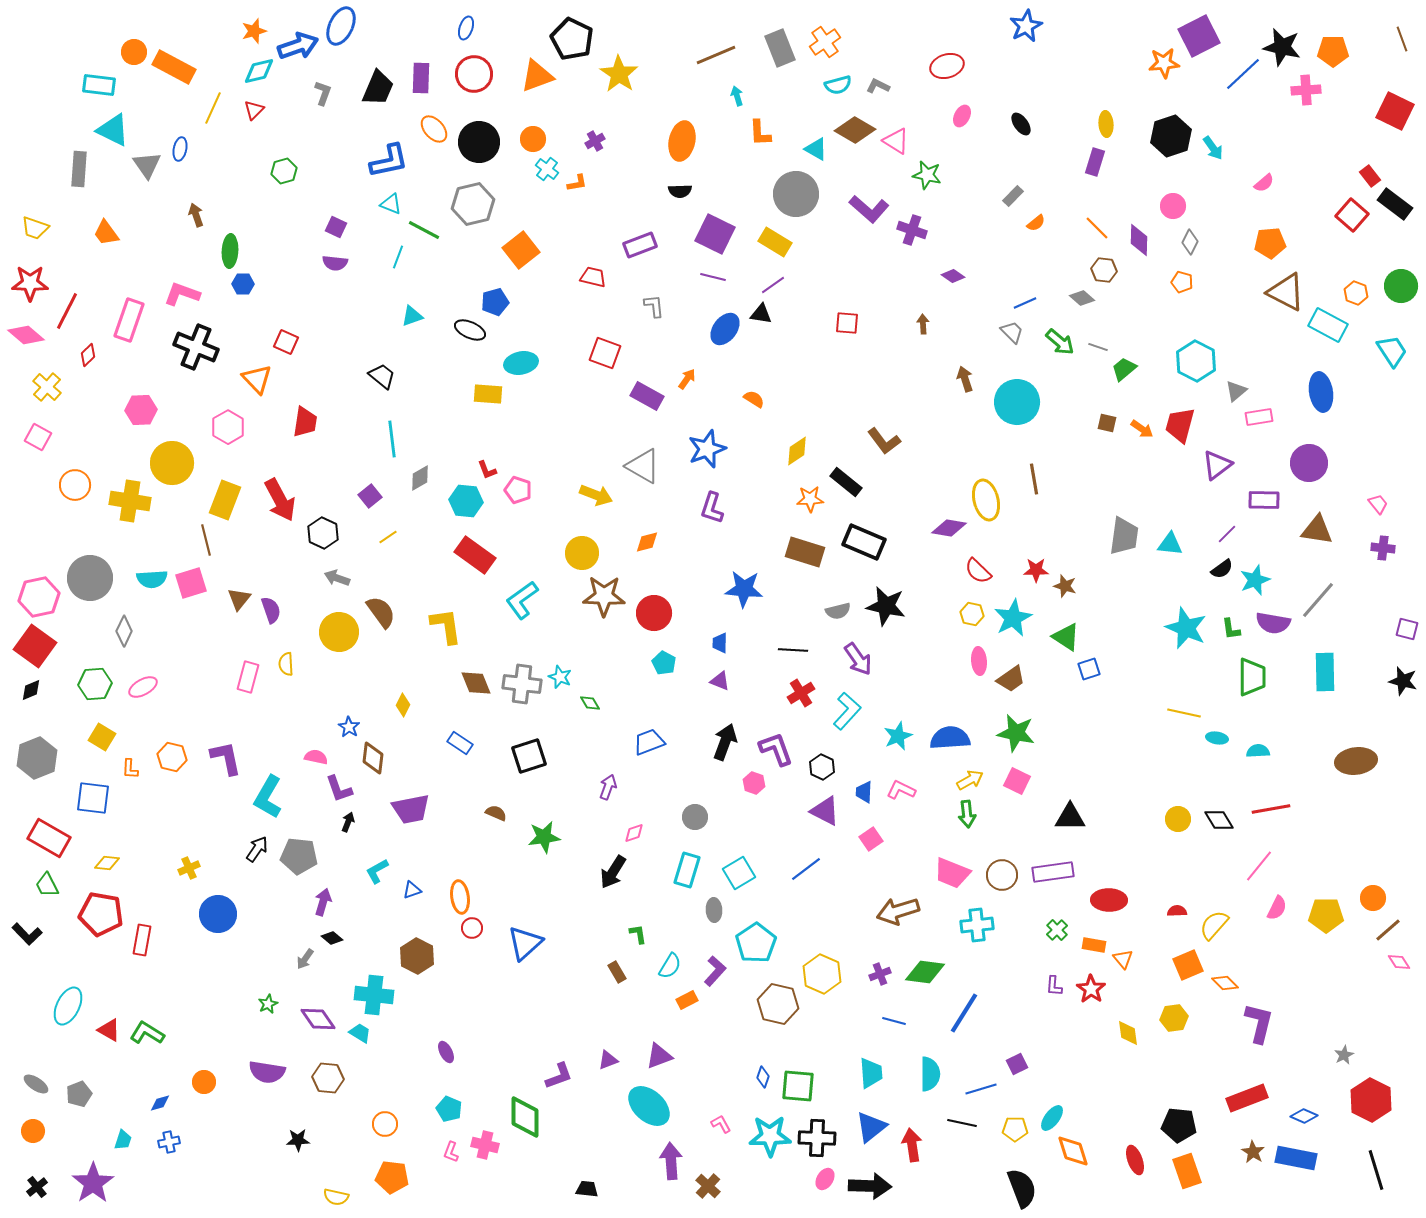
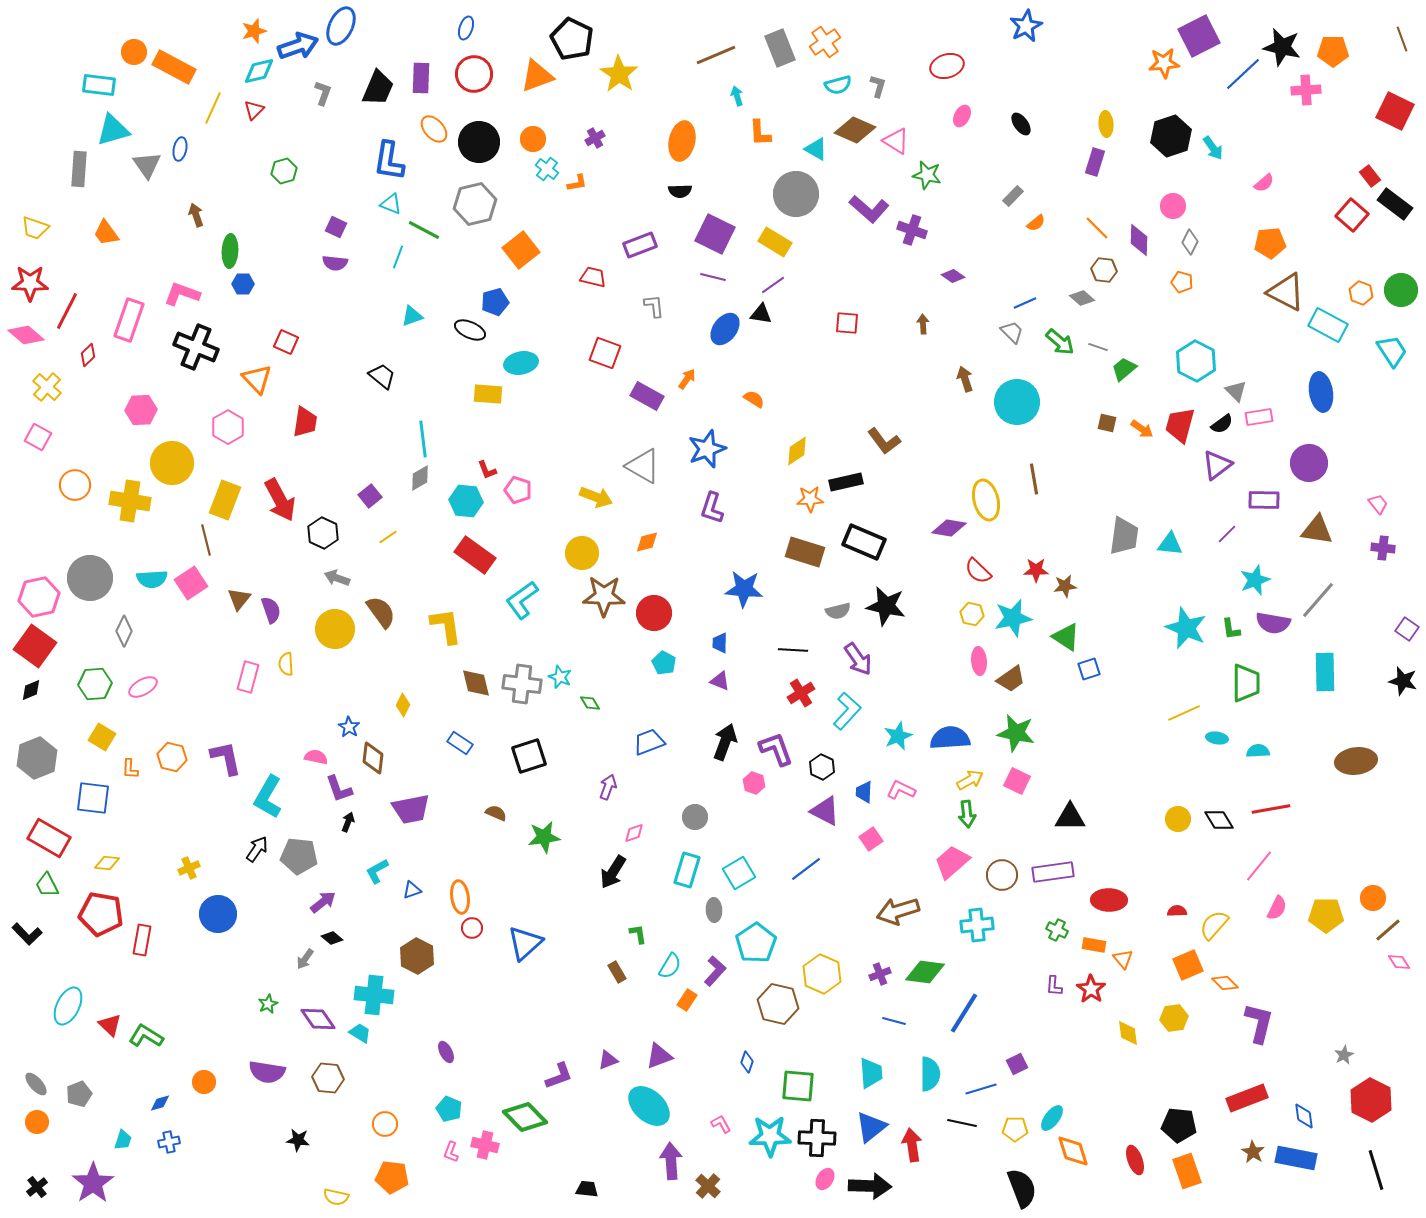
gray L-shape at (878, 86): rotated 80 degrees clockwise
cyan triangle at (113, 130): rotated 42 degrees counterclockwise
brown diamond at (855, 130): rotated 6 degrees counterclockwise
purple cross at (595, 141): moved 3 px up
blue L-shape at (389, 161): rotated 111 degrees clockwise
gray hexagon at (473, 204): moved 2 px right
green circle at (1401, 286): moved 4 px down
orange hexagon at (1356, 293): moved 5 px right
gray triangle at (1236, 391): rotated 35 degrees counterclockwise
cyan line at (392, 439): moved 31 px right
black rectangle at (846, 482): rotated 52 degrees counterclockwise
yellow arrow at (596, 495): moved 2 px down
black semicircle at (1222, 569): moved 145 px up
pink square at (191, 583): rotated 16 degrees counterclockwise
brown star at (1065, 586): rotated 25 degrees counterclockwise
cyan star at (1013, 618): rotated 15 degrees clockwise
purple square at (1407, 629): rotated 20 degrees clockwise
yellow circle at (339, 632): moved 4 px left, 3 px up
green trapezoid at (1252, 677): moved 6 px left, 6 px down
brown diamond at (476, 683): rotated 8 degrees clockwise
yellow line at (1184, 713): rotated 36 degrees counterclockwise
pink trapezoid at (952, 873): moved 11 px up; rotated 117 degrees clockwise
purple arrow at (323, 902): rotated 36 degrees clockwise
green cross at (1057, 930): rotated 20 degrees counterclockwise
orange rectangle at (687, 1000): rotated 30 degrees counterclockwise
red triangle at (109, 1030): moved 1 px right, 5 px up; rotated 15 degrees clockwise
green L-shape at (147, 1033): moved 1 px left, 3 px down
blue diamond at (763, 1077): moved 16 px left, 15 px up
gray ellipse at (36, 1084): rotated 15 degrees clockwise
blue diamond at (1304, 1116): rotated 60 degrees clockwise
green diamond at (525, 1117): rotated 45 degrees counterclockwise
orange circle at (33, 1131): moved 4 px right, 9 px up
black star at (298, 1140): rotated 10 degrees clockwise
